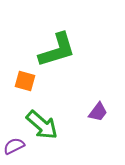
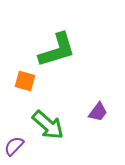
green arrow: moved 6 px right
purple semicircle: rotated 20 degrees counterclockwise
